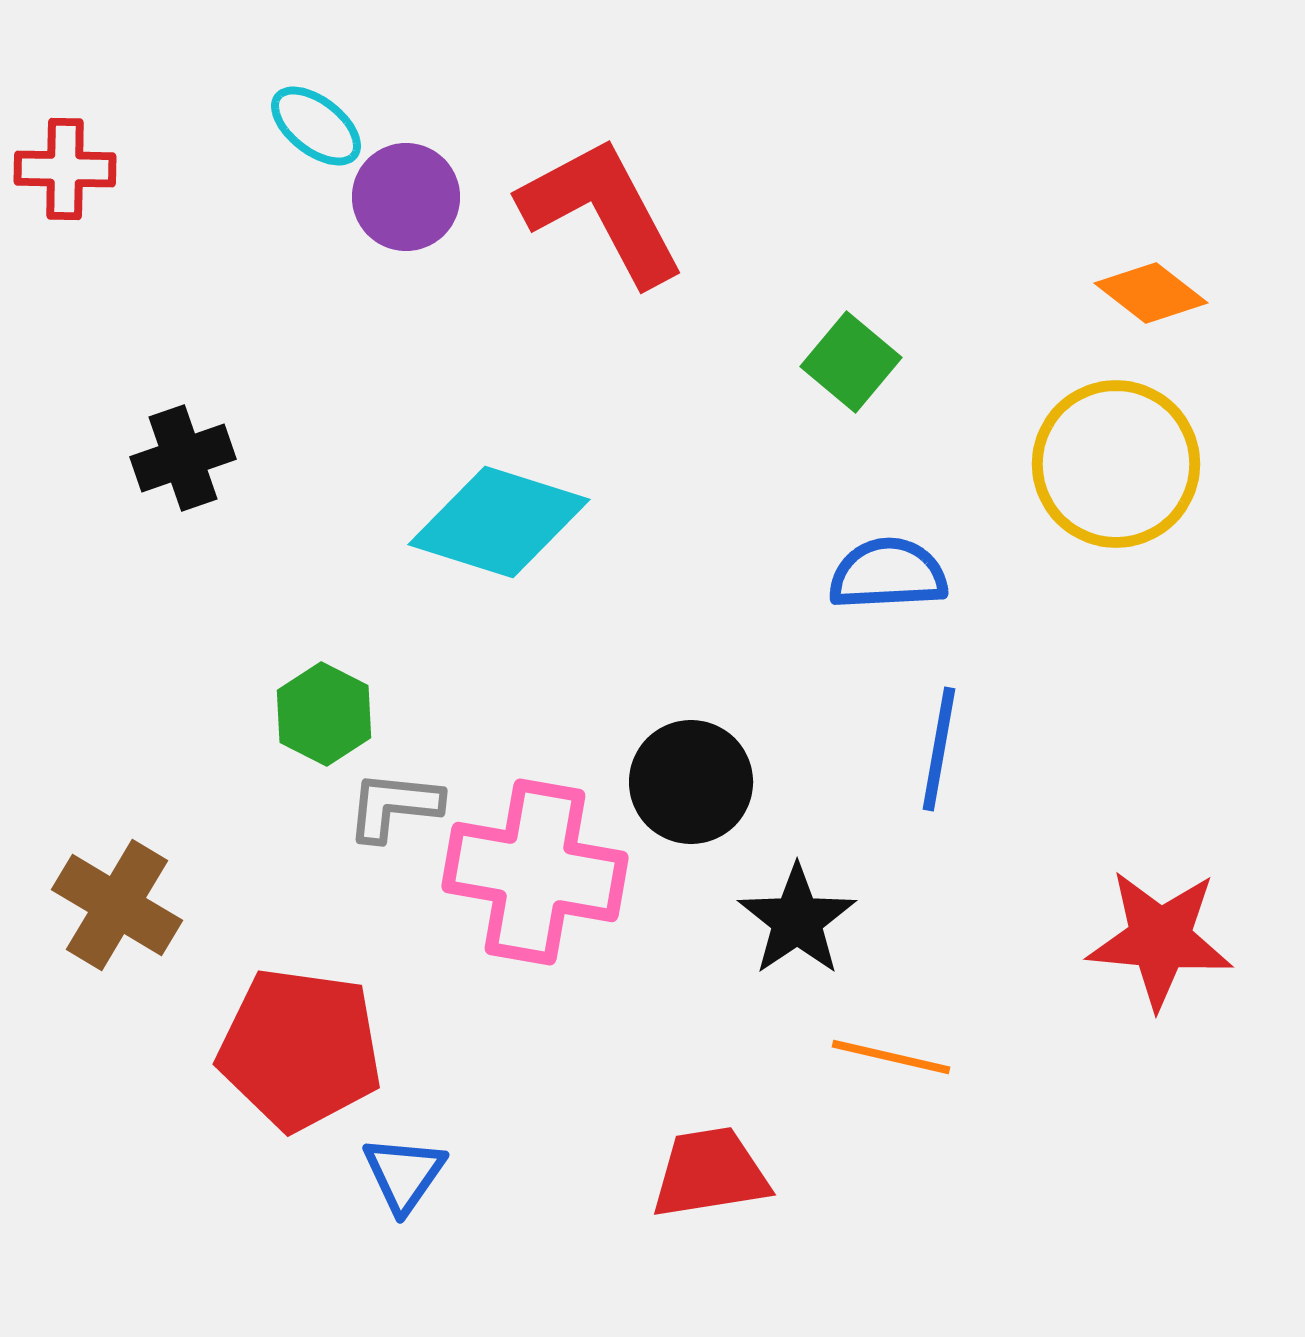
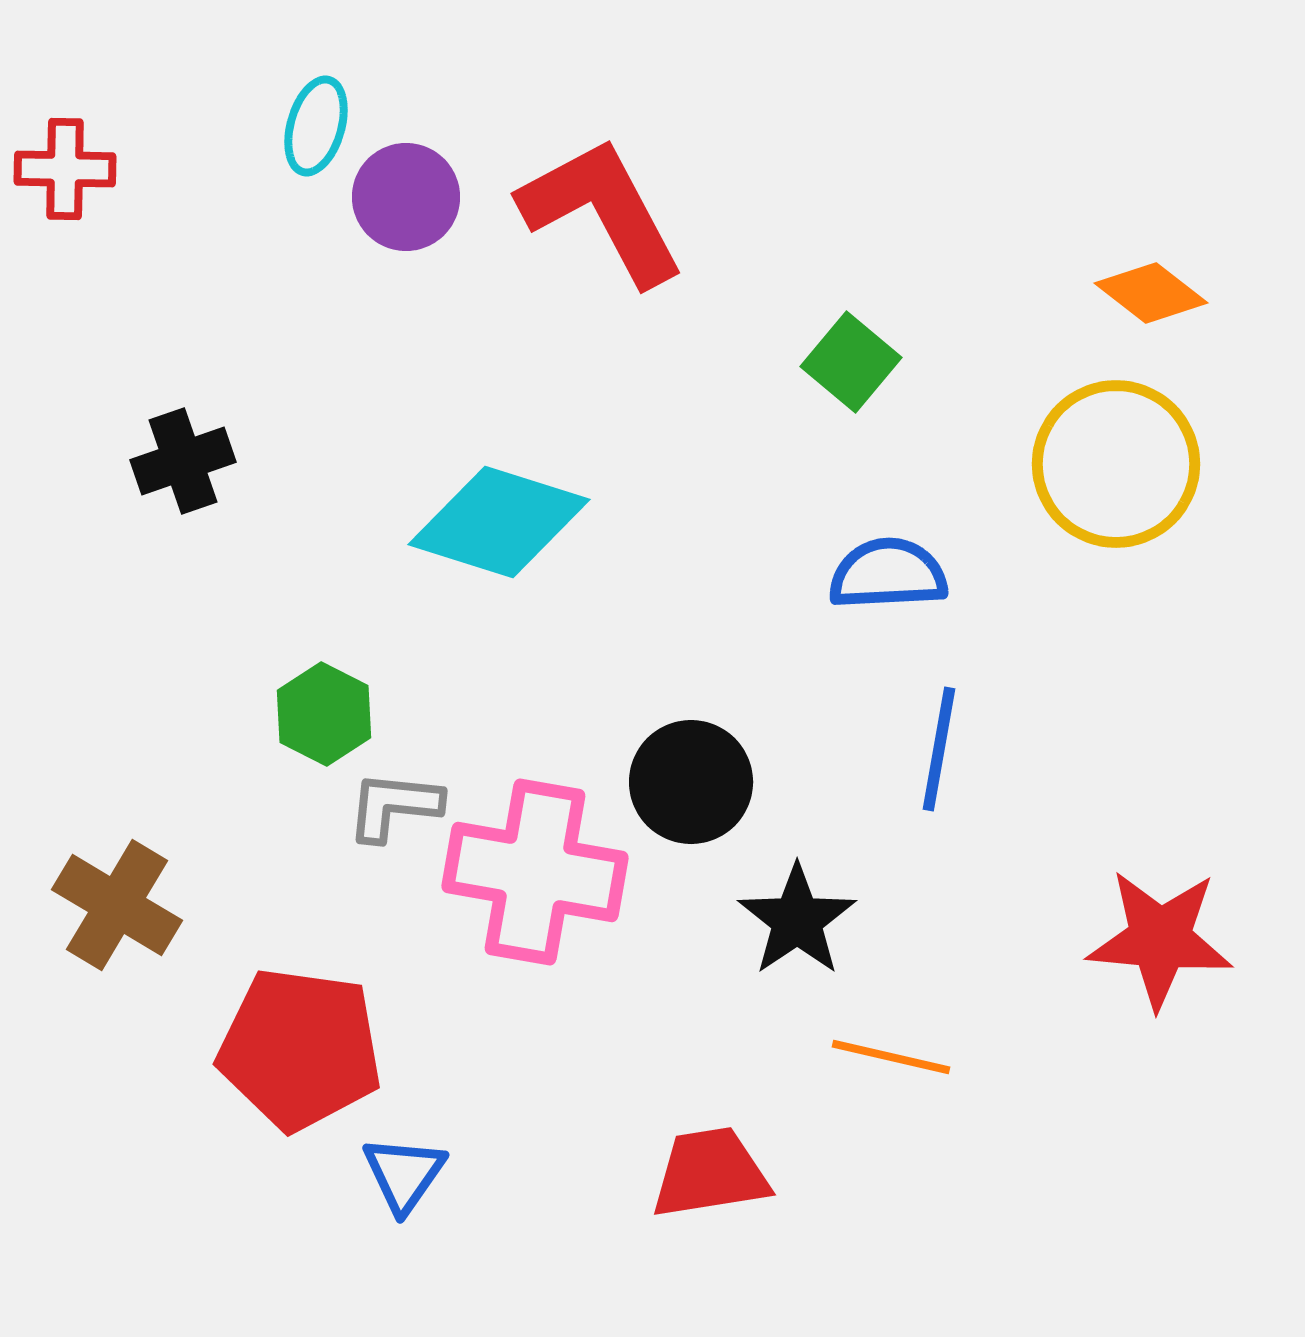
cyan ellipse: rotated 68 degrees clockwise
black cross: moved 3 px down
